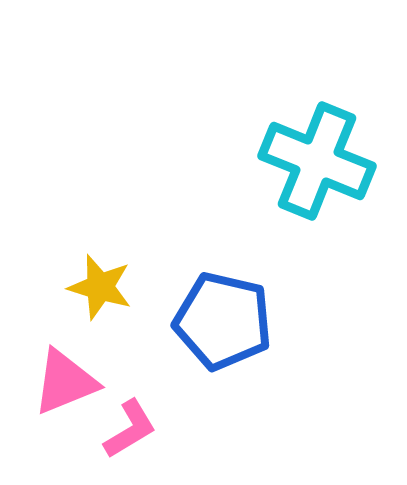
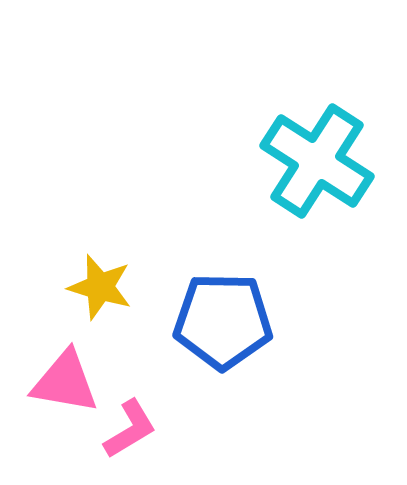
cyan cross: rotated 11 degrees clockwise
blue pentagon: rotated 12 degrees counterclockwise
pink triangle: rotated 32 degrees clockwise
